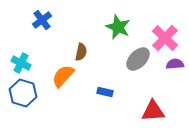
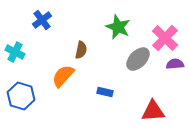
brown semicircle: moved 2 px up
cyan cross: moved 6 px left, 11 px up
blue hexagon: moved 2 px left, 3 px down
